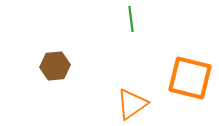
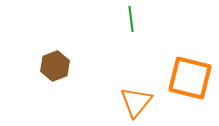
brown hexagon: rotated 16 degrees counterclockwise
orange triangle: moved 4 px right, 2 px up; rotated 16 degrees counterclockwise
